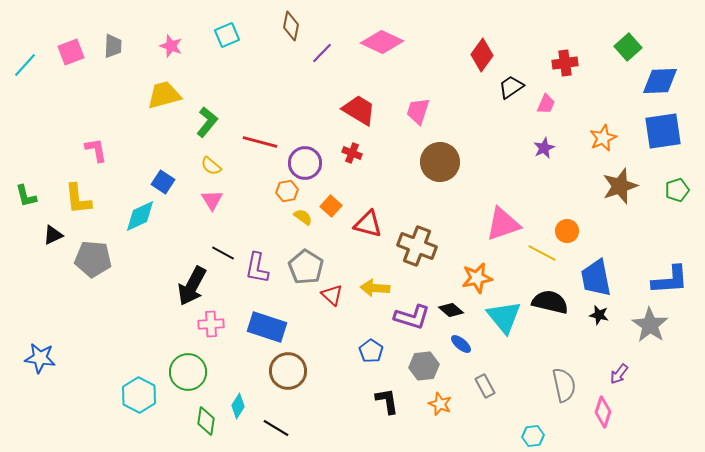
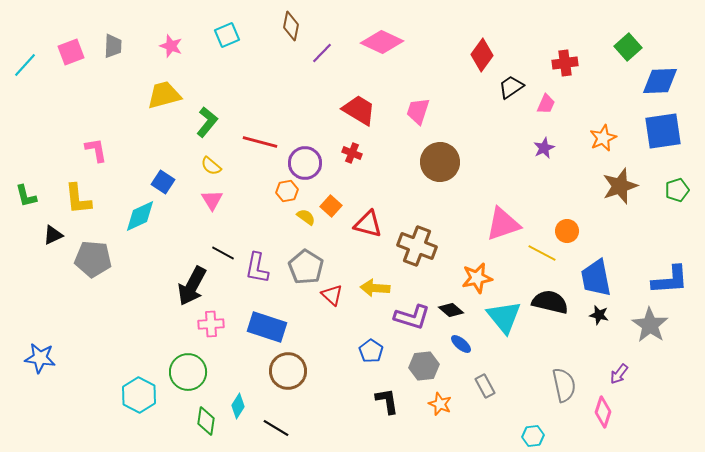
yellow semicircle at (303, 217): moved 3 px right
